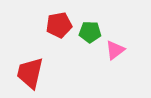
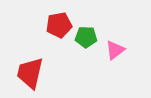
green pentagon: moved 4 px left, 5 px down
